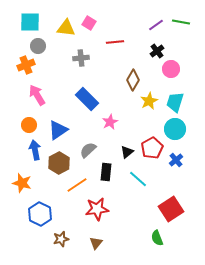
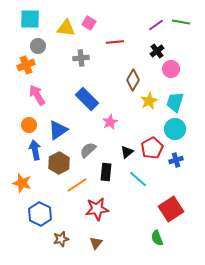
cyan square: moved 3 px up
blue cross: rotated 24 degrees clockwise
